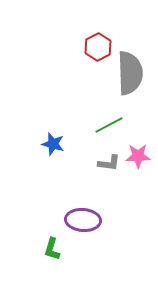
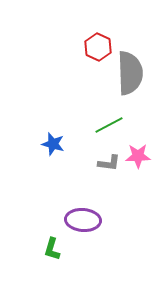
red hexagon: rotated 8 degrees counterclockwise
